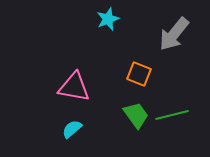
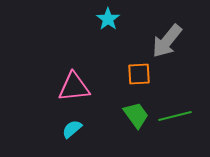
cyan star: rotated 15 degrees counterclockwise
gray arrow: moved 7 px left, 7 px down
orange square: rotated 25 degrees counterclockwise
pink triangle: rotated 16 degrees counterclockwise
green line: moved 3 px right, 1 px down
